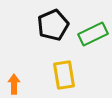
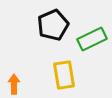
green rectangle: moved 1 px left, 5 px down
